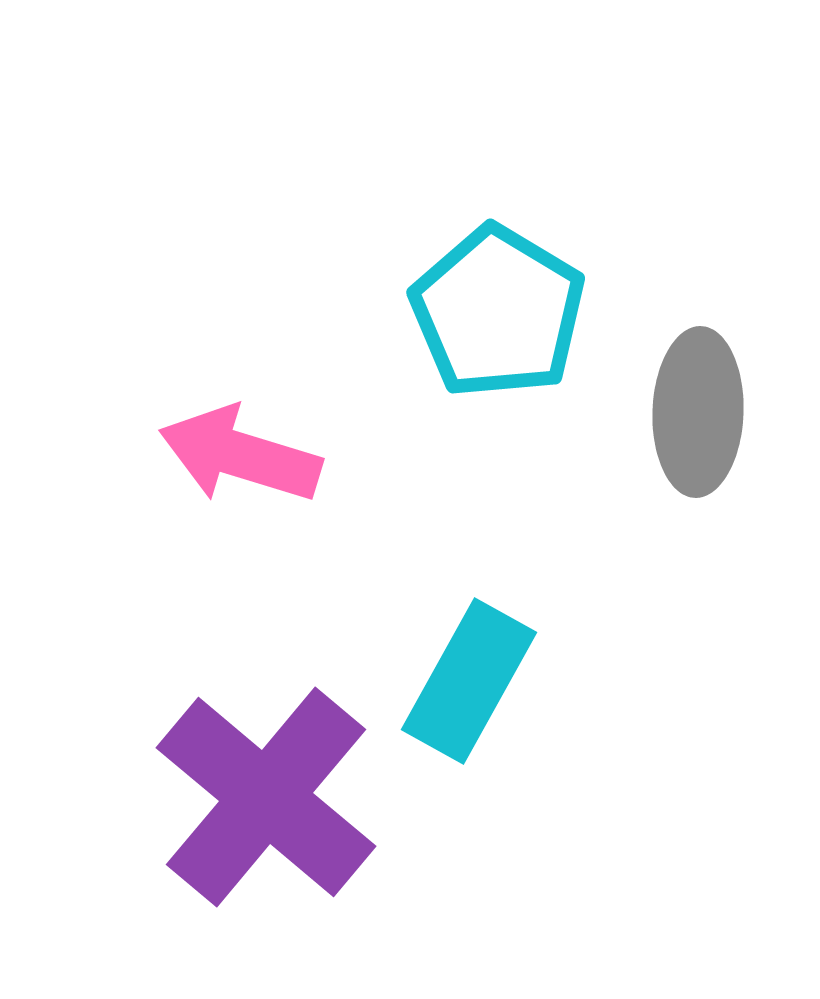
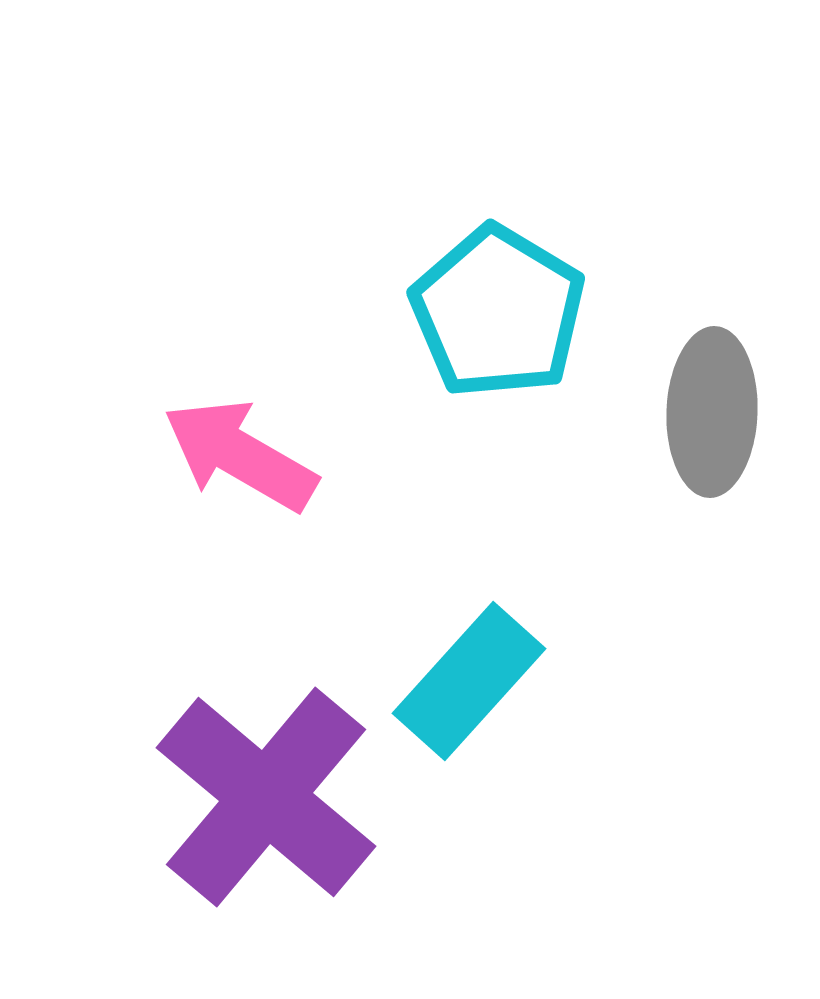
gray ellipse: moved 14 px right
pink arrow: rotated 13 degrees clockwise
cyan rectangle: rotated 13 degrees clockwise
